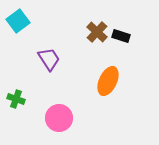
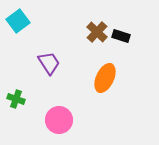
purple trapezoid: moved 4 px down
orange ellipse: moved 3 px left, 3 px up
pink circle: moved 2 px down
